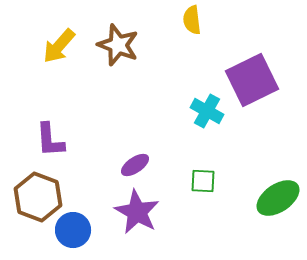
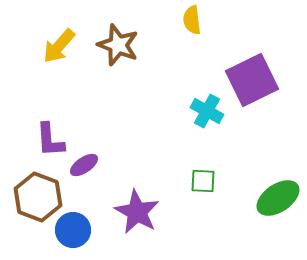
purple ellipse: moved 51 px left
